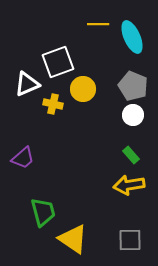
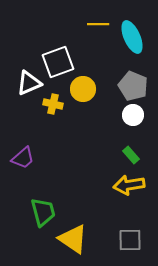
white triangle: moved 2 px right, 1 px up
